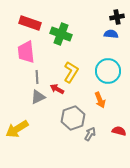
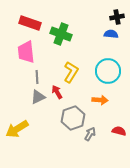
red arrow: moved 3 px down; rotated 32 degrees clockwise
orange arrow: rotated 63 degrees counterclockwise
